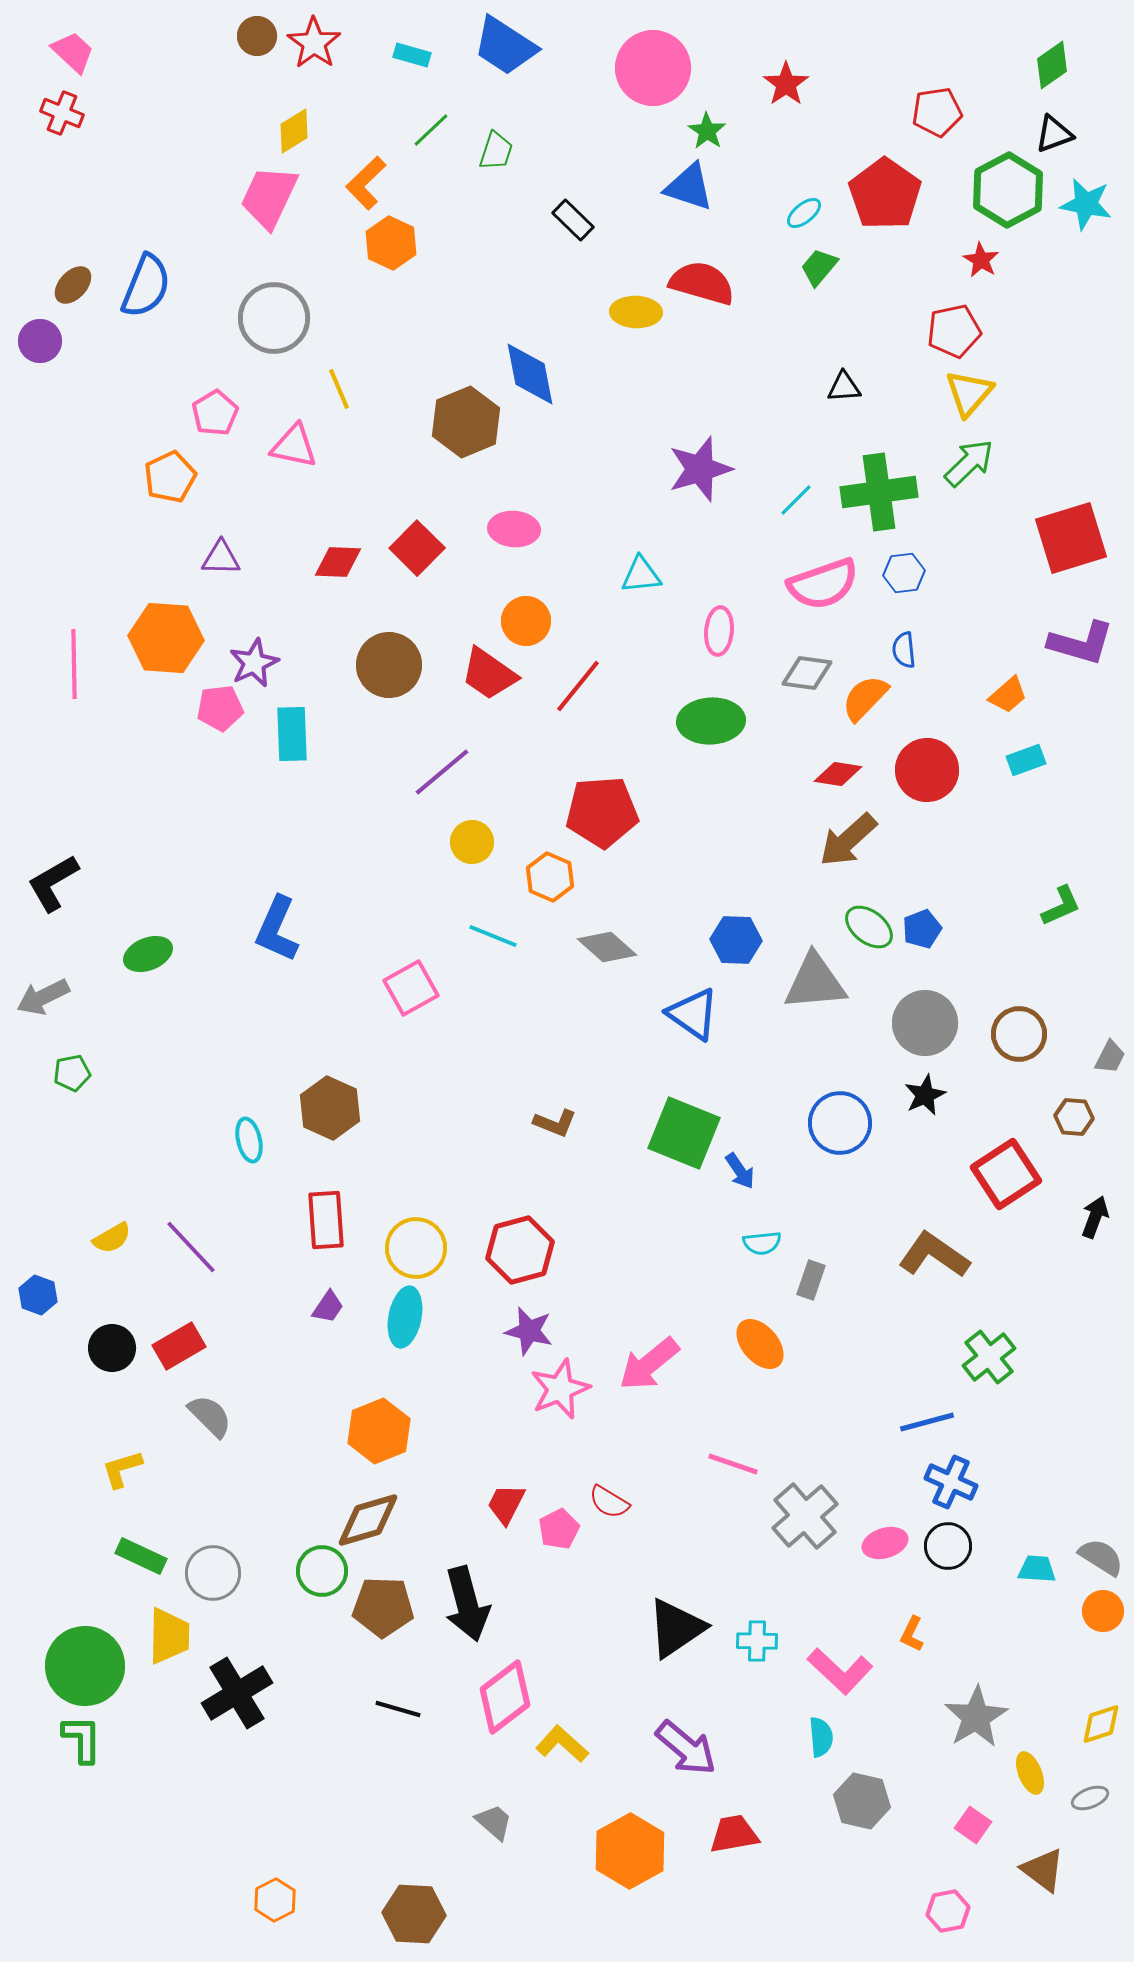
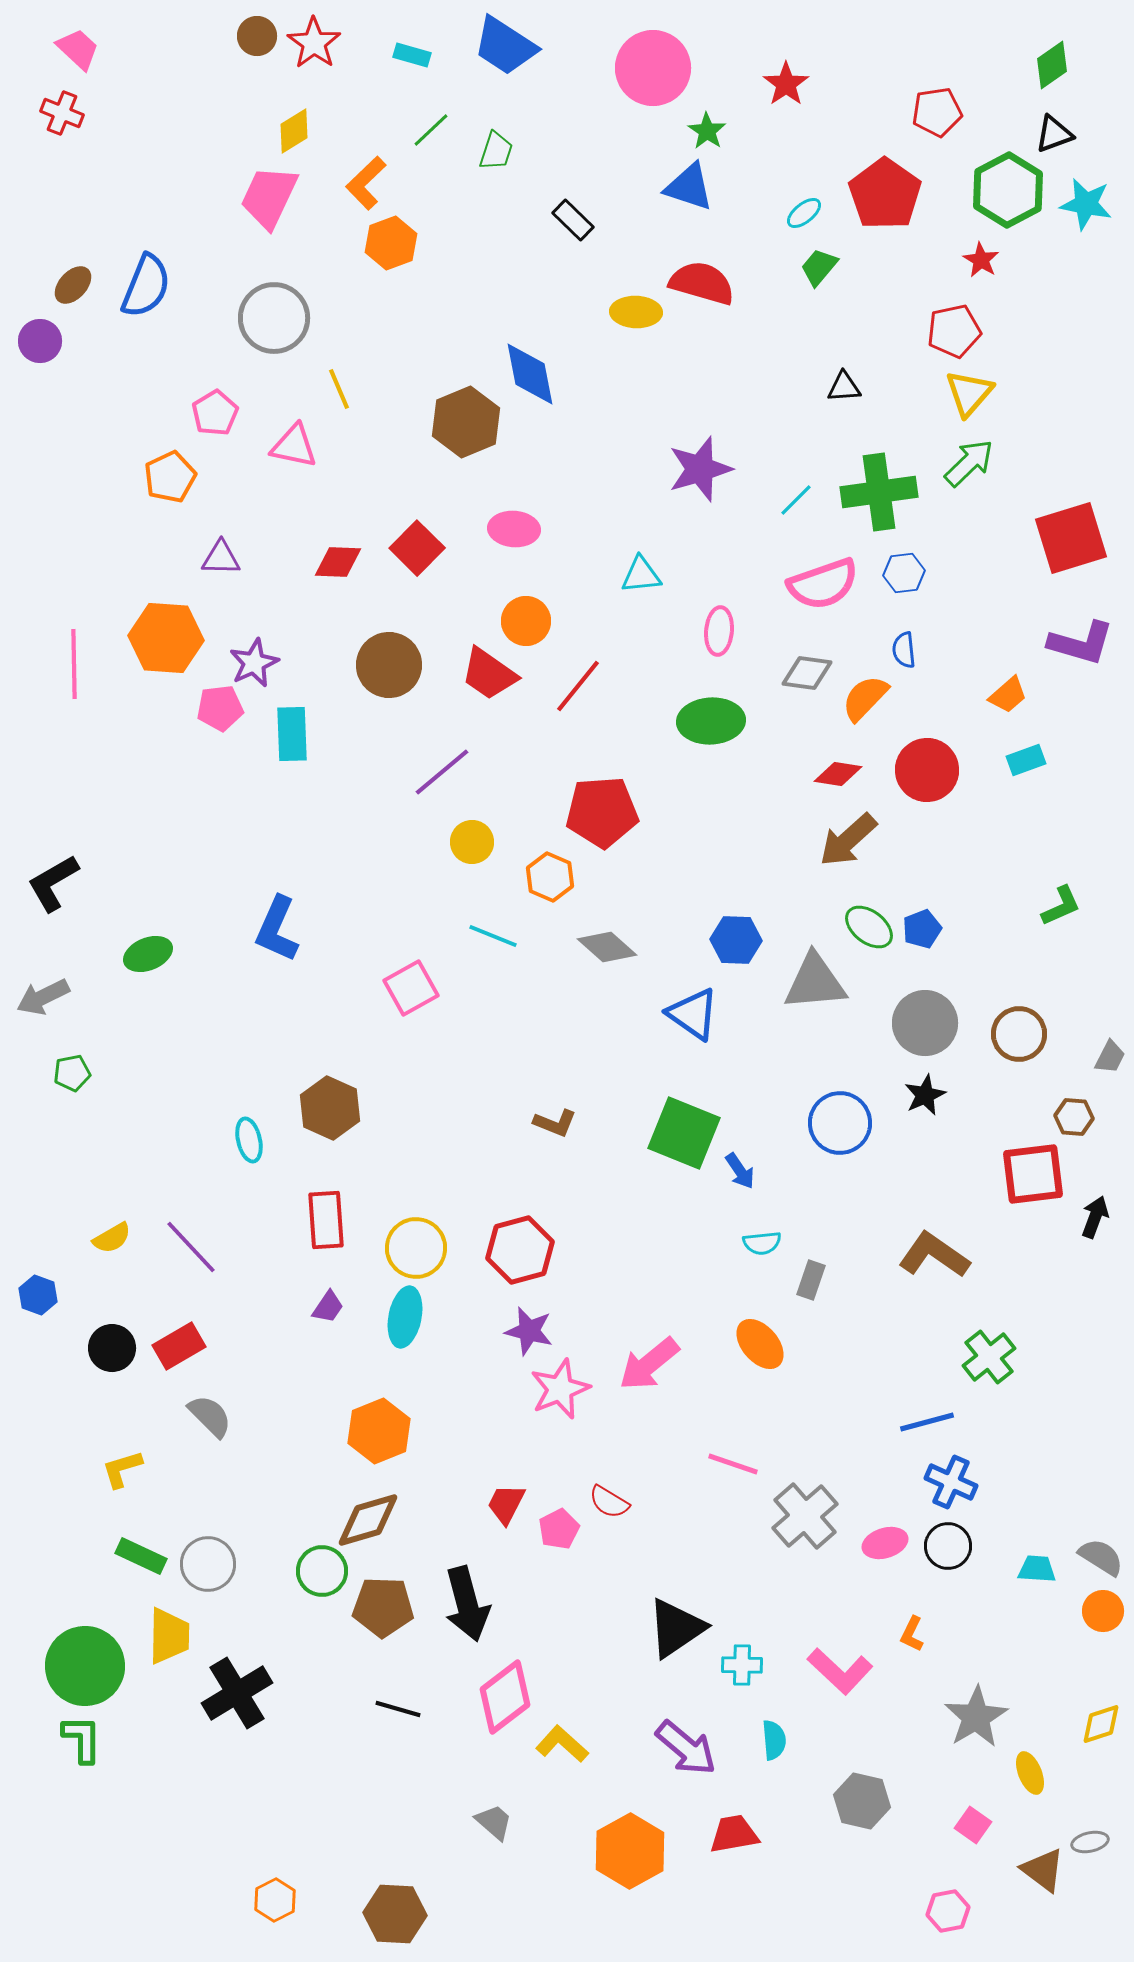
pink trapezoid at (73, 52): moved 5 px right, 3 px up
orange hexagon at (391, 243): rotated 15 degrees clockwise
red square at (1006, 1174): moved 27 px right; rotated 26 degrees clockwise
gray circle at (213, 1573): moved 5 px left, 9 px up
cyan cross at (757, 1641): moved 15 px left, 24 px down
cyan semicircle at (821, 1737): moved 47 px left, 3 px down
gray ellipse at (1090, 1798): moved 44 px down; rotated 9 degrees clockwise
brown hexagon at (414, 1914): moved 19 px left
